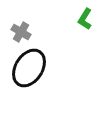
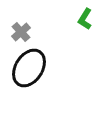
gray cross: rotated 18 degrees clockwise
